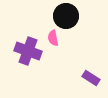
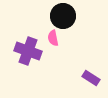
black circle: moved 3 px left
